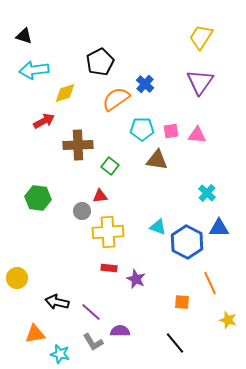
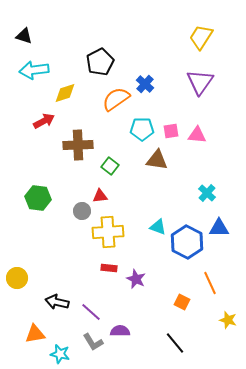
orange square: rotated 21 degrees clockwise
